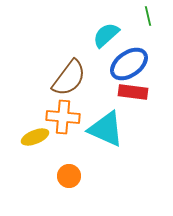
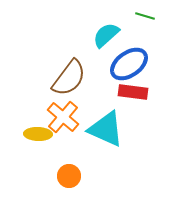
green line: moved 3 px left; rotated 60 degrees counterclockwise
orange cross: rotated 36 degrees clockwise
yellow ellipse: moved 3 px right, 3 px up; rotated 24 degrees clockwise
